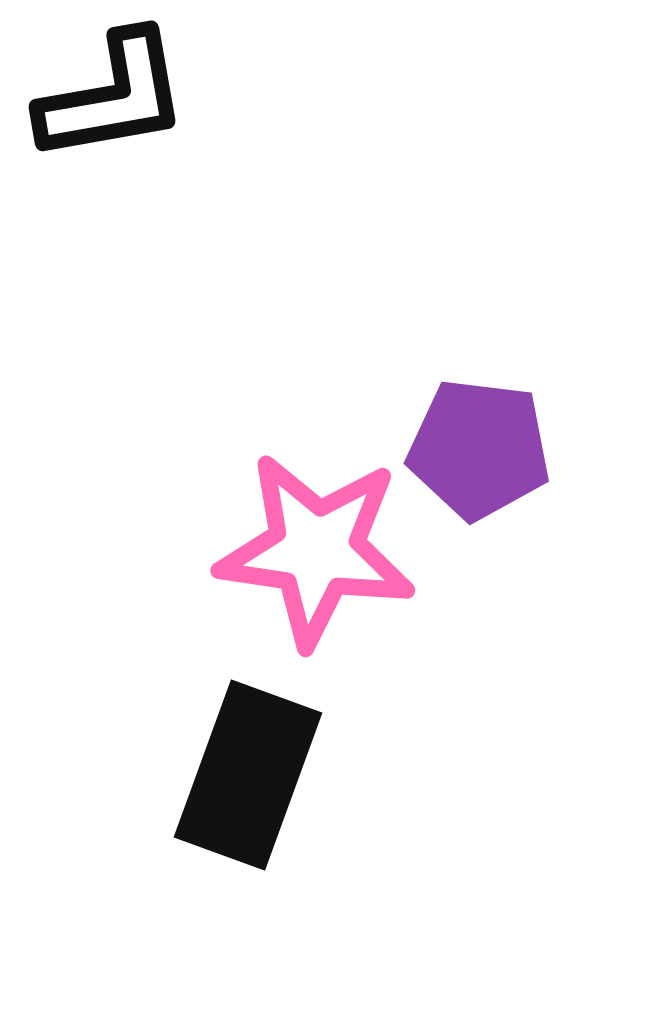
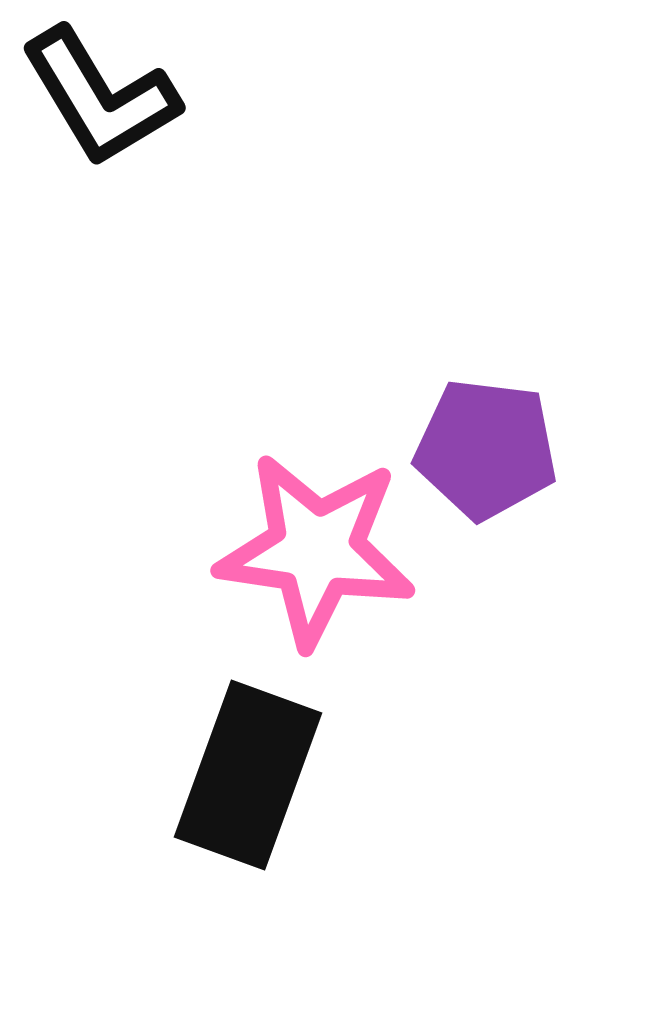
black L-shape: moved 13 px left; rotated 69 degrees clockwise
purple pentagon: moved 7 px right
